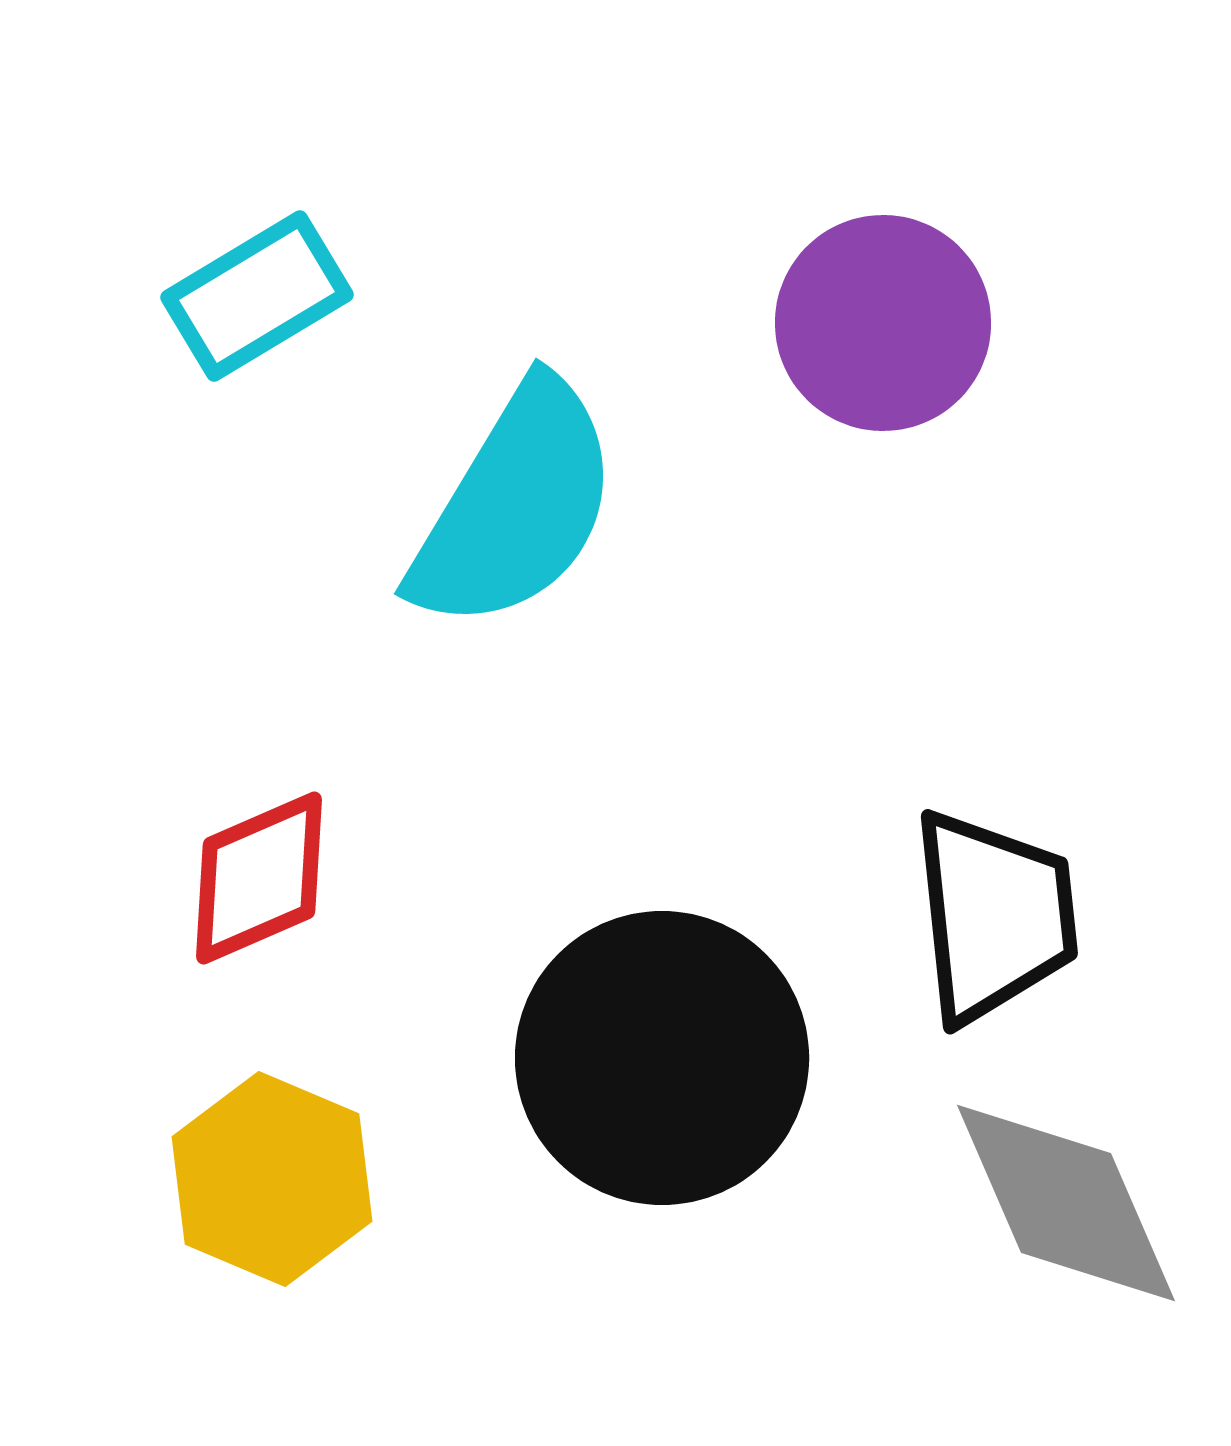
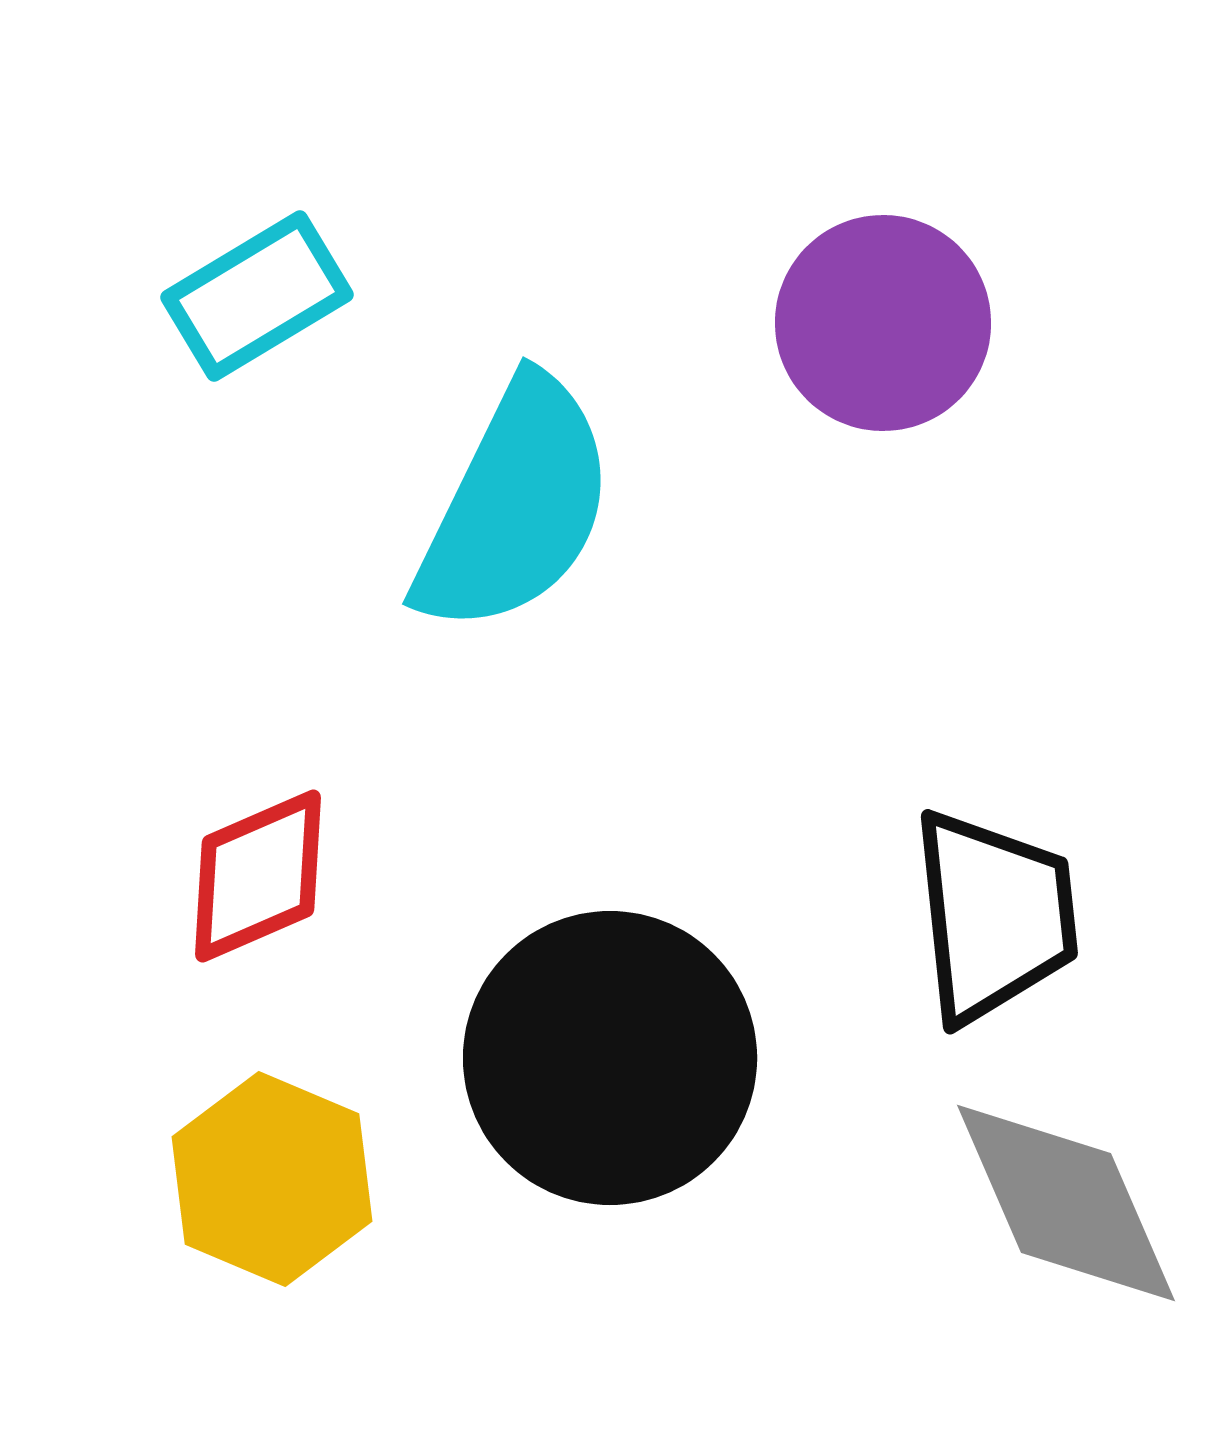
cyan semicircle: rotated 5 degrees counterclockwise
red diamond: moved 1 px left, 2 px up
black circle: moved 52 px left
